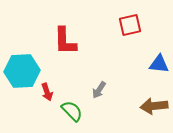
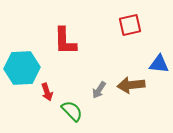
cyan hexagon: moved 3 px up
brown arrow: moved 23 px left, 21 px up
